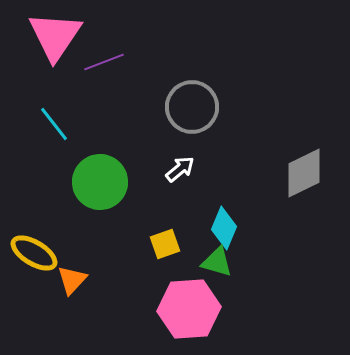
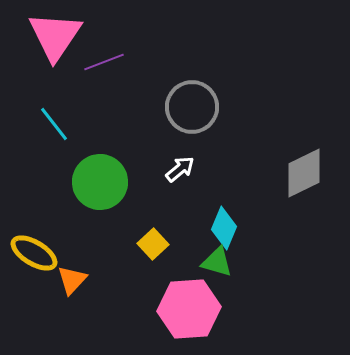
yellow square: moved 12 px left; rotated 24 degrees counterclockwise
